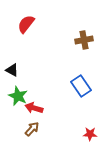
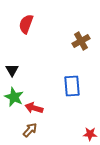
red semicircle: rotated 18 degrees counterclockwise
brown cross: moved 3 px left, 1 px down; rotated 18 degrees counterclockwise
black triangle: rotated 32 degrees clockwise
blue rectangle: moved 9 px left; rotated 30 degrees clockwise
green star: moved 4 px left, 1 px down
brown arrow: moved 2 px left, 1 px down
